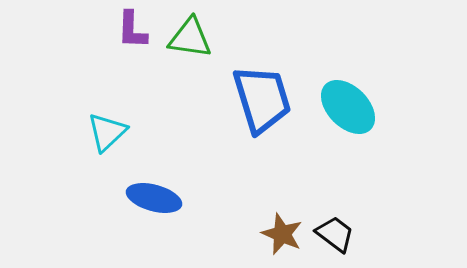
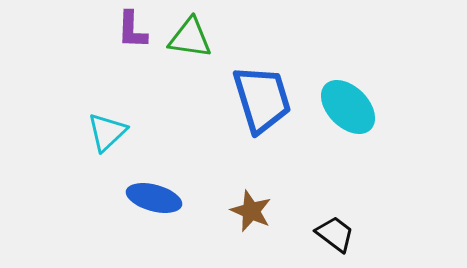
brown star: moved 31 px left, 23 px up
